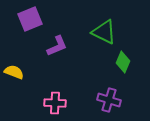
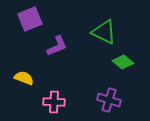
green diamond: rotated 75 degrees counterclockwise
yellow semicircle: moved 10 px right, 6 px down
pink cross: moved 1 px left, 1 px up
